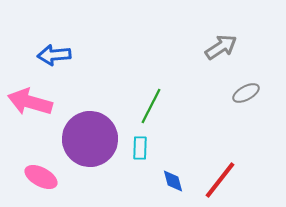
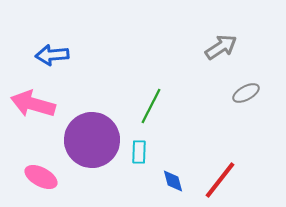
blue arrow: moved 2 px left
pink arrow: moved 3 px right, 2 px down
purple circle: moved 2 px right, 1 px down
cyan rectangle: moved 1 px left, 4 px down
